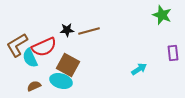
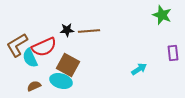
brown line: rotated 10 degrees clockwise
